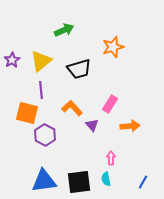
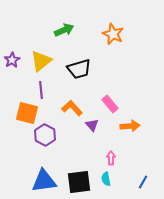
orange star: moved 13 px up; rotated 30 degrees counterclockwise
pink rectangle: rotated 72 degrees counterclockwise
